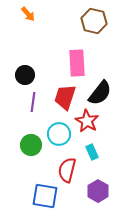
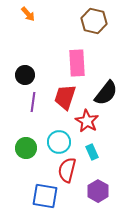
black semicircle: moved 6 px right
cyan circle: moved 8 px down
green circle: moved 5 px left, 3 px down
